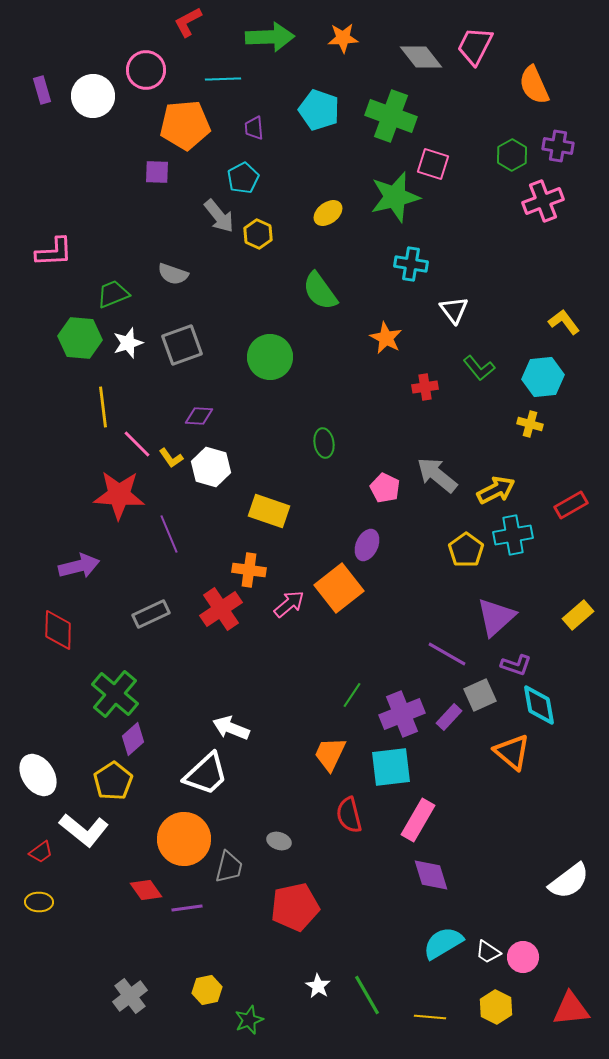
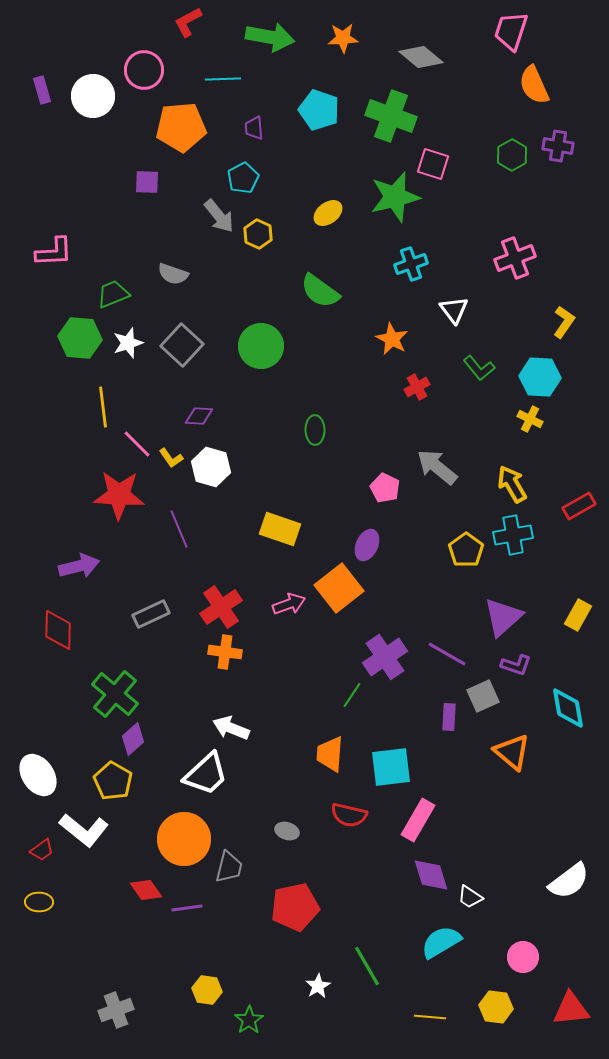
green arrow at (270, 37): rotated 12 degrees clockwise
pink trapezoid at (475, 46): moved 36 px right, 15 px up; rotated 9 degrees counterclockwise
gray diamond at (421, 57): rotated 12 degrees counterclockwise
pink circle at (146, 70): moved 2 px left
orange pentagon at (185, 125): moved 4 px left, 2 px down
purple square at (157, 172): moved 10 px left, 10 px down
pink cross at (543, 201): moved 28 px left, 57 px down
cyan cross at (411, 264): rotated 28 degrees counterclockwise
green semicircle at (320, 291): rotated 18 degrees counterclockwise
yellow L-shape at (564, 322): rotated 72 degrees clockwise
orange star at (386, 338): moved 6 px right, 1 px down
gray square at (182, 345): rotated 27 degrees counterclockwise
green circle at (270, 357): moved 9 px left, 11 px up
cyan hexagon at (543, 377): moved 3 px left; rotated 9 degrees clockwise
red cross at (425, 387): moved 8 px left; rotated 20 degrees counterclockwise
yellow cross at (530, 424): moved 5 px up; rotated 10 degrees clockwise
green ellipse at (324, 443): moved 9 px left, 13 px up; rotated 8 degrees clockwise
gray arrow at (437, 475): moved 8 px up
yellow arrow at (496, 490): moved 16 px right, 6 px up; rotated 93 degrees counterclockwise
red rectangle at (571, 505): moved 8 px right, 1 px down
yellow rectangle at (269, 511): moved 11 px right, 18 px down
purple line at (169, 534): moved 10 px right, 5 px up
orange cross at (249, 570): moved 24 px left, 82 px down
pink arrow at (289, 604): rotated 20 degrees clockwise
red cross at (221, 609): moved 2 px up
yellow rectangle at (578, 615): rotated 20 degrees counterclockwise
purple triangle at (496, 617): moved 7 px right
gray square at (480, 695): moved 3 px right, 1 px down
cyan diamond at (539, 705): moved 29 px right, 3 px down
purple cross at (402, 714): moved 17 px left, 57 px up; rotated 12 degrees counterclockwise
purple rectangle at (449, 717): rotated 40 degrees counterclockwise
orange trapezoid at (330, 754): rotated 21 degrees counterclockwise
yellow pentagon at (113, 781): rotated 9 degrees counterclockwise
red semicircle at (349, 815): rotated 63 degrees counterclockwise
gray ellipse at (279, 841): moved 8 px right, 10 px up
red trapezoid at (41, 852): moved 1 px right, 2 px up
cyan semicircle at (443, 943): moved 2 px left, 1 px up
white trapezoid at (488, 952): moved 18 px left, 55 px up
white star at (318, 986): rotated 10 degrees clockwise
yellow hexagon at (207, 990): rotated 20 degrees clockwise
green line at (367, 995): moved 29 px up
gray cross at (130, 996): moved 14 px left, 14 px down; rotated 16 degrees clockwise
yellow hexagon at (496, 1007): rotated 20 degrees counterclockwise
green star at (249, 1020): rotated 12 degrees counterclockwise
